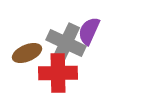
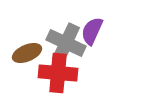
purple semicircle: moved 3 px right
red cross: rotated 6 degrees clockwise
